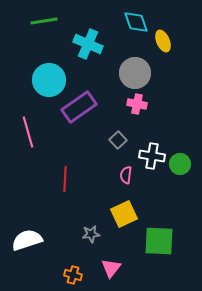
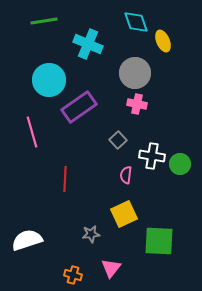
pink line: moved 4 px right
